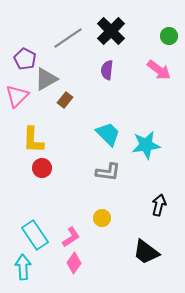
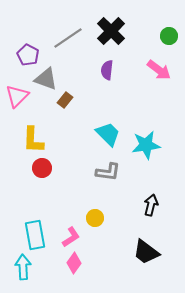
purple pentagon: moved 3 px right, 4 px up
gray triangle: rotated 50 degrees clockwise
black arrow: moved 8 px left
yellow circle: moved 7 px left
cyan rectangle: rotated 24 degrees clockwise
